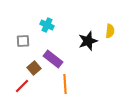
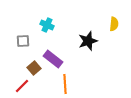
yellow semicircle: moved 4 px right, 7 px up
